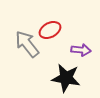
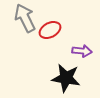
gray arrow: moved 2 px left, 26 px up; rotated 12 degrees clockwise
purple arrow: moved 1 px right, 1 px down
